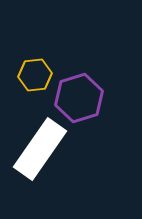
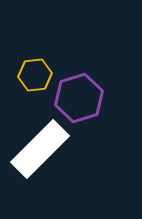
white rectangle: rotated 10 degrees clockwise
